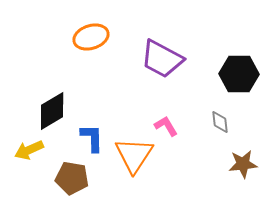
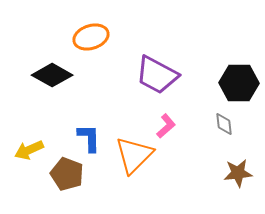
purple trapezoid: moved 5 px left, 16 px down
black hexagon: moved 9 px down
black diamond: moved 36 px up; rotated 60 degrees clockwise
gray diamond: moved 4 px right, 2 px down
pink L-shape: rotated 80 degrees clockwise
blue L-shape: moved 3 px left
orange triangle: rotated 12 degrees clockwise
brown star: moved 5 px left, 9 px down
brown pentagon: moved 5 px left, 4 px up; rotated 12 degrees clockwise
